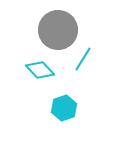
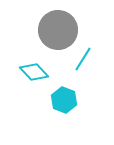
cyan diamond: moved 6 px left, 2 px down
cyan hexagon: moved 8 px up; rotated 20 degrees counterclockwise
